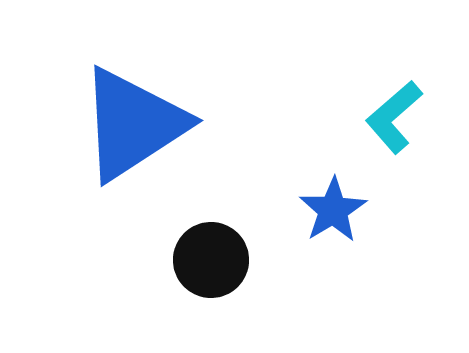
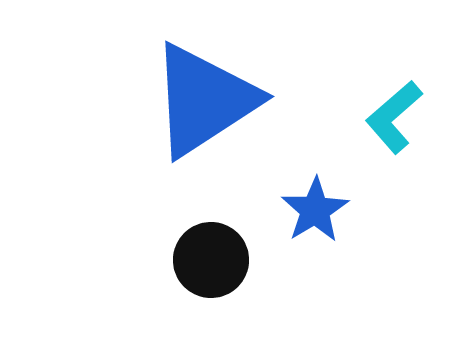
blue triangle: moved 71 px right, 24 px up
blue star: moved 18 px left
